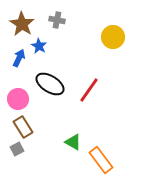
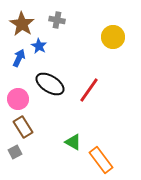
gray square: moved 2 px left, 3 px down
